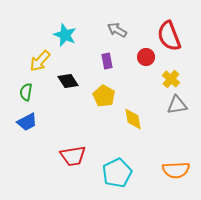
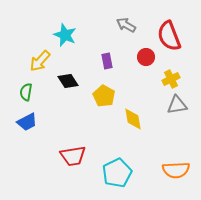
gray arrow: moved 9 px right, 5 px up
yellow cross: rotated 24 degrees clockwise
